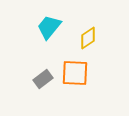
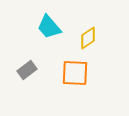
cyan trapezoid: rotated 80 degrees counterclockwise
gray rectangle: moved 16 px left, 9 px up
